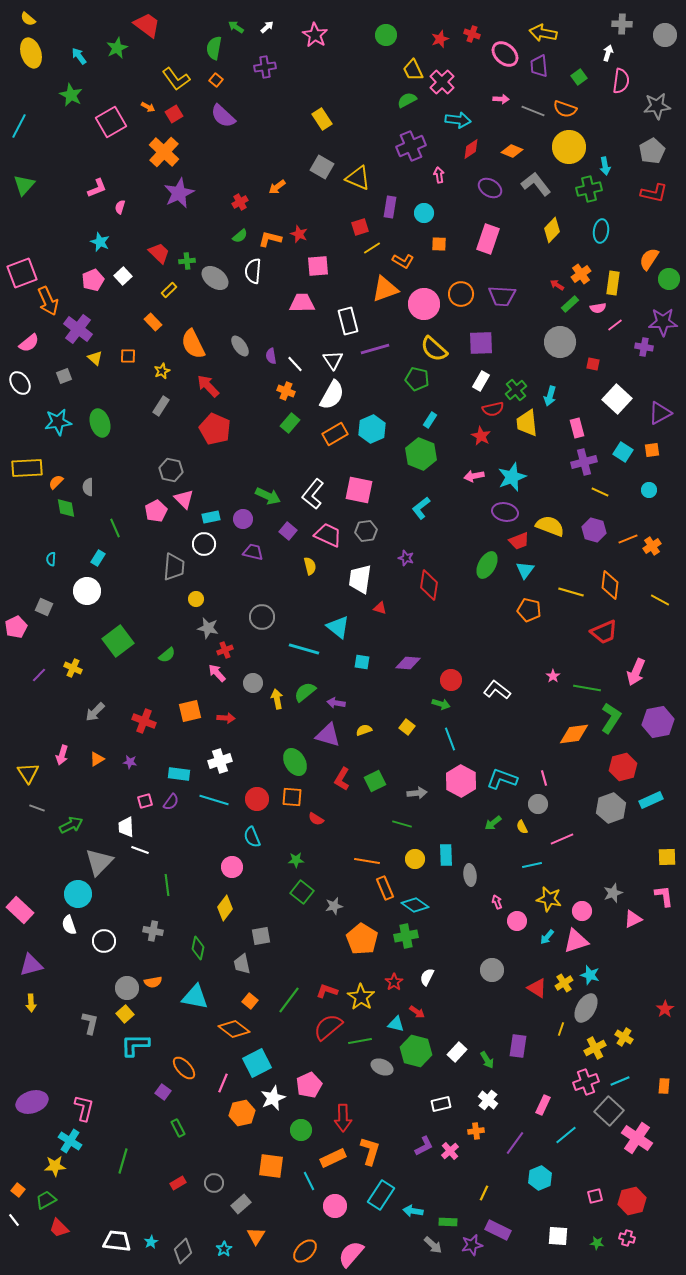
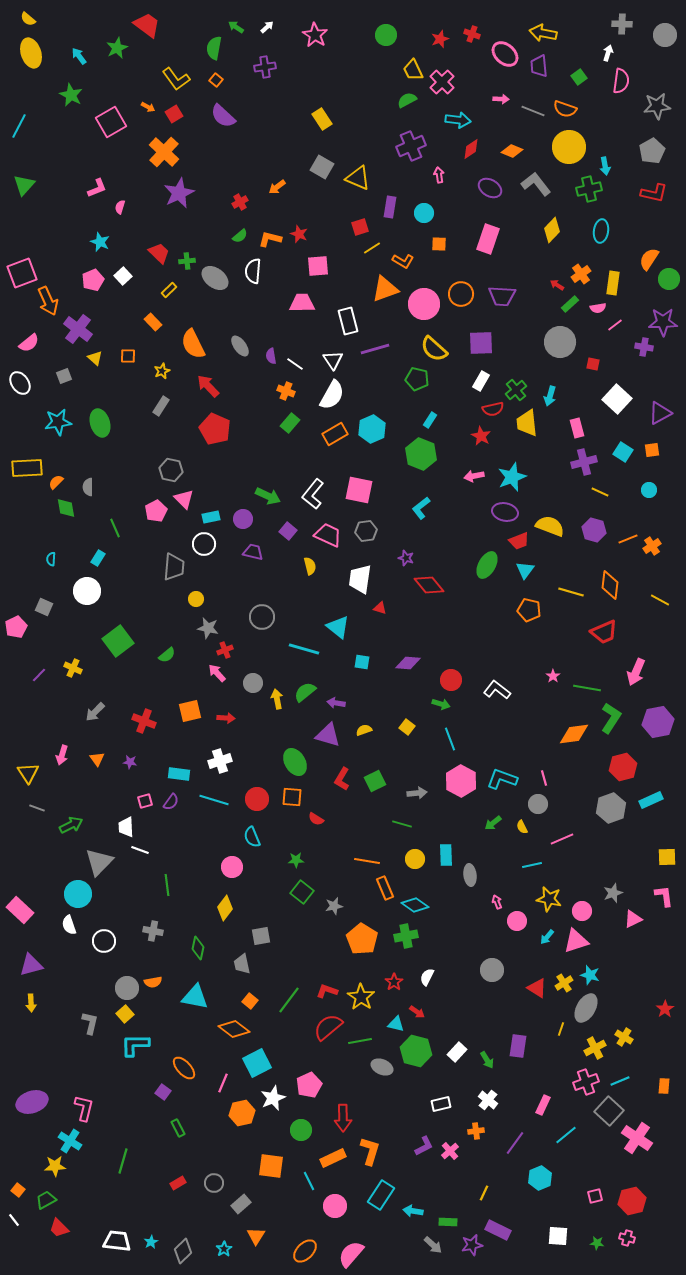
white line at (295, 364): rotated 12 degrees counterclockwise
red diamond at (429, 585): rotated 48 degrees counterclockwise
orange triangle at (97, 759): rotated 35 degrees counterclockwise
